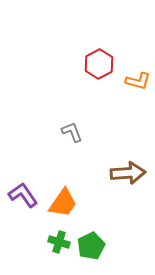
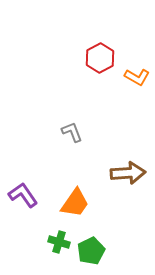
red hexagon: moved 1 px right, 6 px up
orange L-shape: moved 1 px left, 4 px up; rotated 15 degrees clockwise
orange trapezoid: moved 12 px right
green pentagon: moved 5 px down
